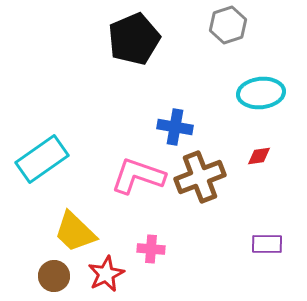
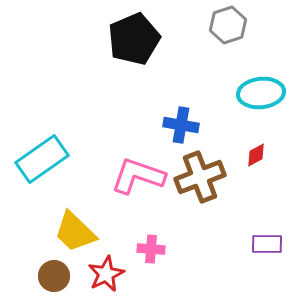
blue cross: moved 6 px right, 2 px up
red diamond: moved 3 px left, 1 px up; rotated 20 degrees counterclockwise
